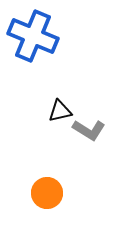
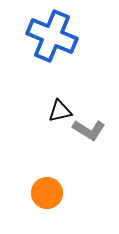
blue cross: moved 19 px right
